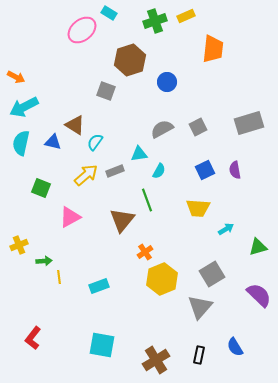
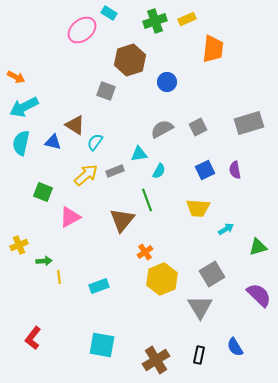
yellow rectangle at (186, 16): moved 1 px right, 3 px down
green square at (41, 188): moved 2 px right, 4 px down
gray triangle at (200, 307): rotated 12 degrees counterclockwise
